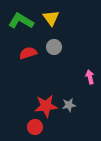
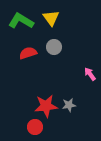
pink arrow: moved 3 px up; rotated 24 degrees counterclockwise
